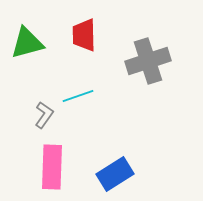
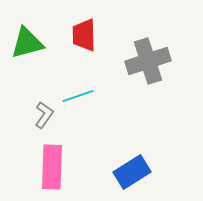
blue rectangle: moved 17 px right, 2 px up
